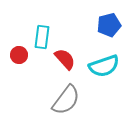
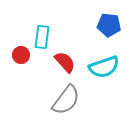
blue pentagon: rotated 20 degrees clockwise
red circle: moved 2 px right
red semicircle: moved 3 px down
cyan semicircle: moved 1 px down
